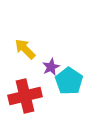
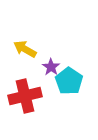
yellow arrow: rotated 15 degrees counterclockwise
purple star: rotated 12 degrees counterclockwise
